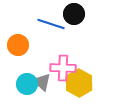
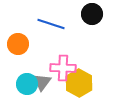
black circle: moved 18 px right
orange circle: moved 1 px up
gray triangle: rotated 24 degrees clockwise
